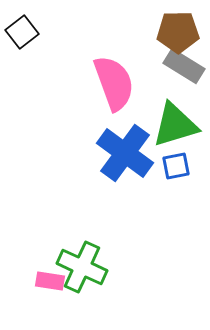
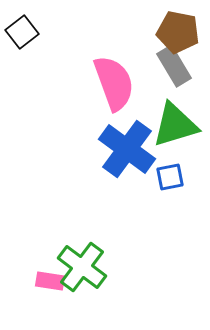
brown pentagon: rotated 12 degrees clockwise
gray rectangle: moved 10 px left; rotated 27 degrees clockwise
blue cross: moved 2 px right, 4 px up
blue square: moved 6 px left, 11 px down
green cross: rotated 12 degrees clockwise
